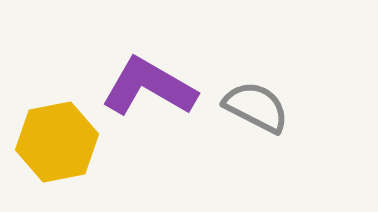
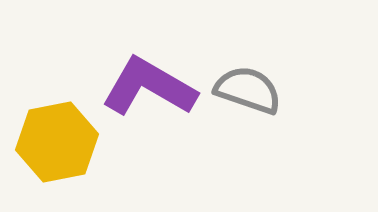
gray semicircle: moved 8 px left, 17 px up; rotated 8 degrees counterclockwise
